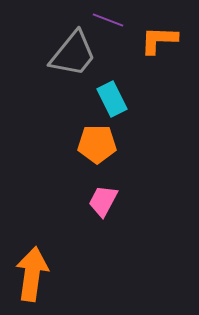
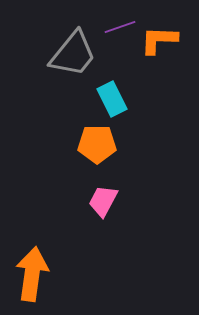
purple line: moved 12 px right, 7 px down; rotated 40 degrees counterclockwise
